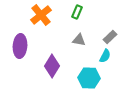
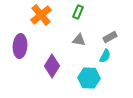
green rectangle: moved 1 px right
gray rectangle: rotated 16 degrees clockwise
